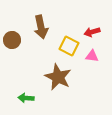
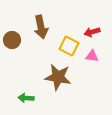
brown star: rotated 16 degrees counterclockwise
